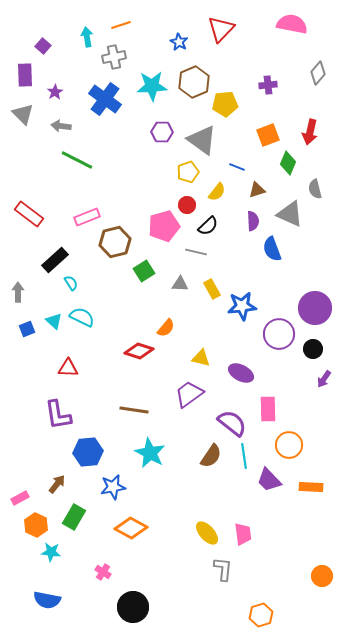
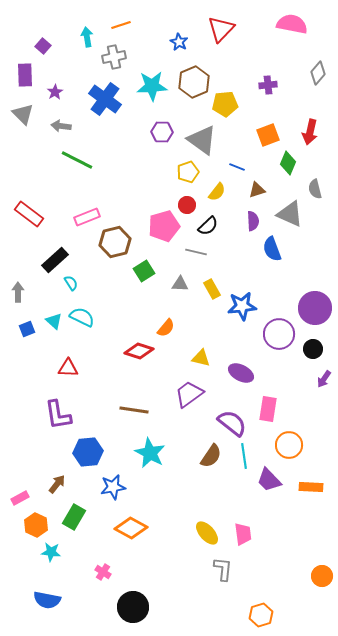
pink rectangle at (268, 409): rotated 10 degrees clockwise
